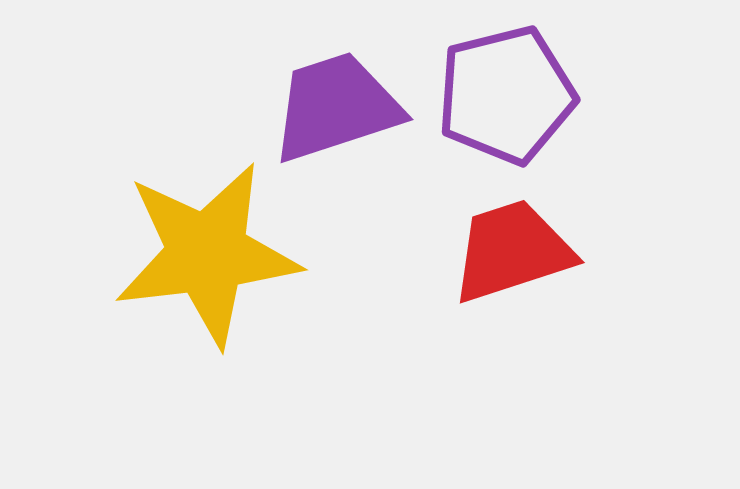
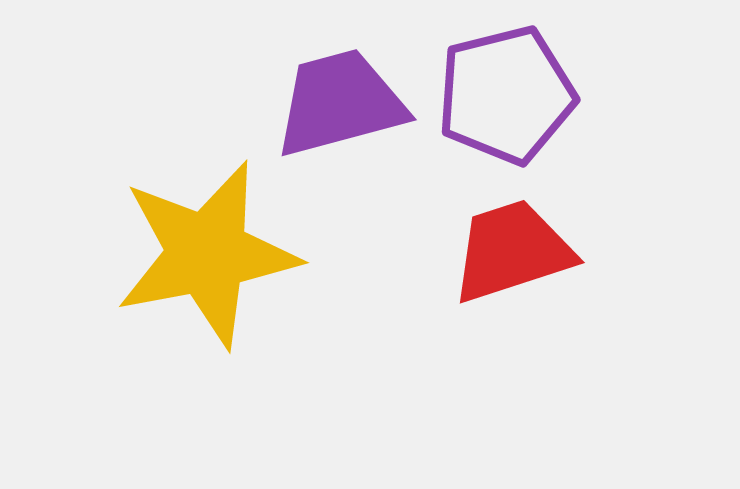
purple trapezoid: moved 4 px right, 4 px up; rotated 3 degrees clockwise
yellow star: rotated 4 degrees counterclockwise
